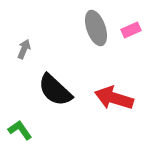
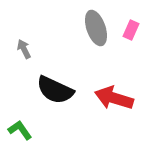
pink rectangle: rotated 42 degrees counterclockwise
gray arrow: rotated 48 degrees counterclockwise
black semicircle: rotated 18 degrees counterclockwise
